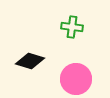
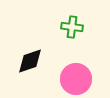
black diamond: rotated 36 degrees counterclockwise
